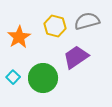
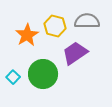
gray semicircle: rotated 15 degrees clockwise
orange star: moved 8 px right, 2 px up
purple trapezoid: moved 1 px left, 4 px up
green circle: moved 4 px up
